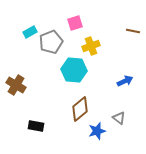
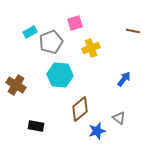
yellow cross: moved 2 px down
cyan hexagon: moved 14 px left, 5 px down
blue arrow: moved 1 px left, 2 px up; rotated 28 degrees counterclockwise
